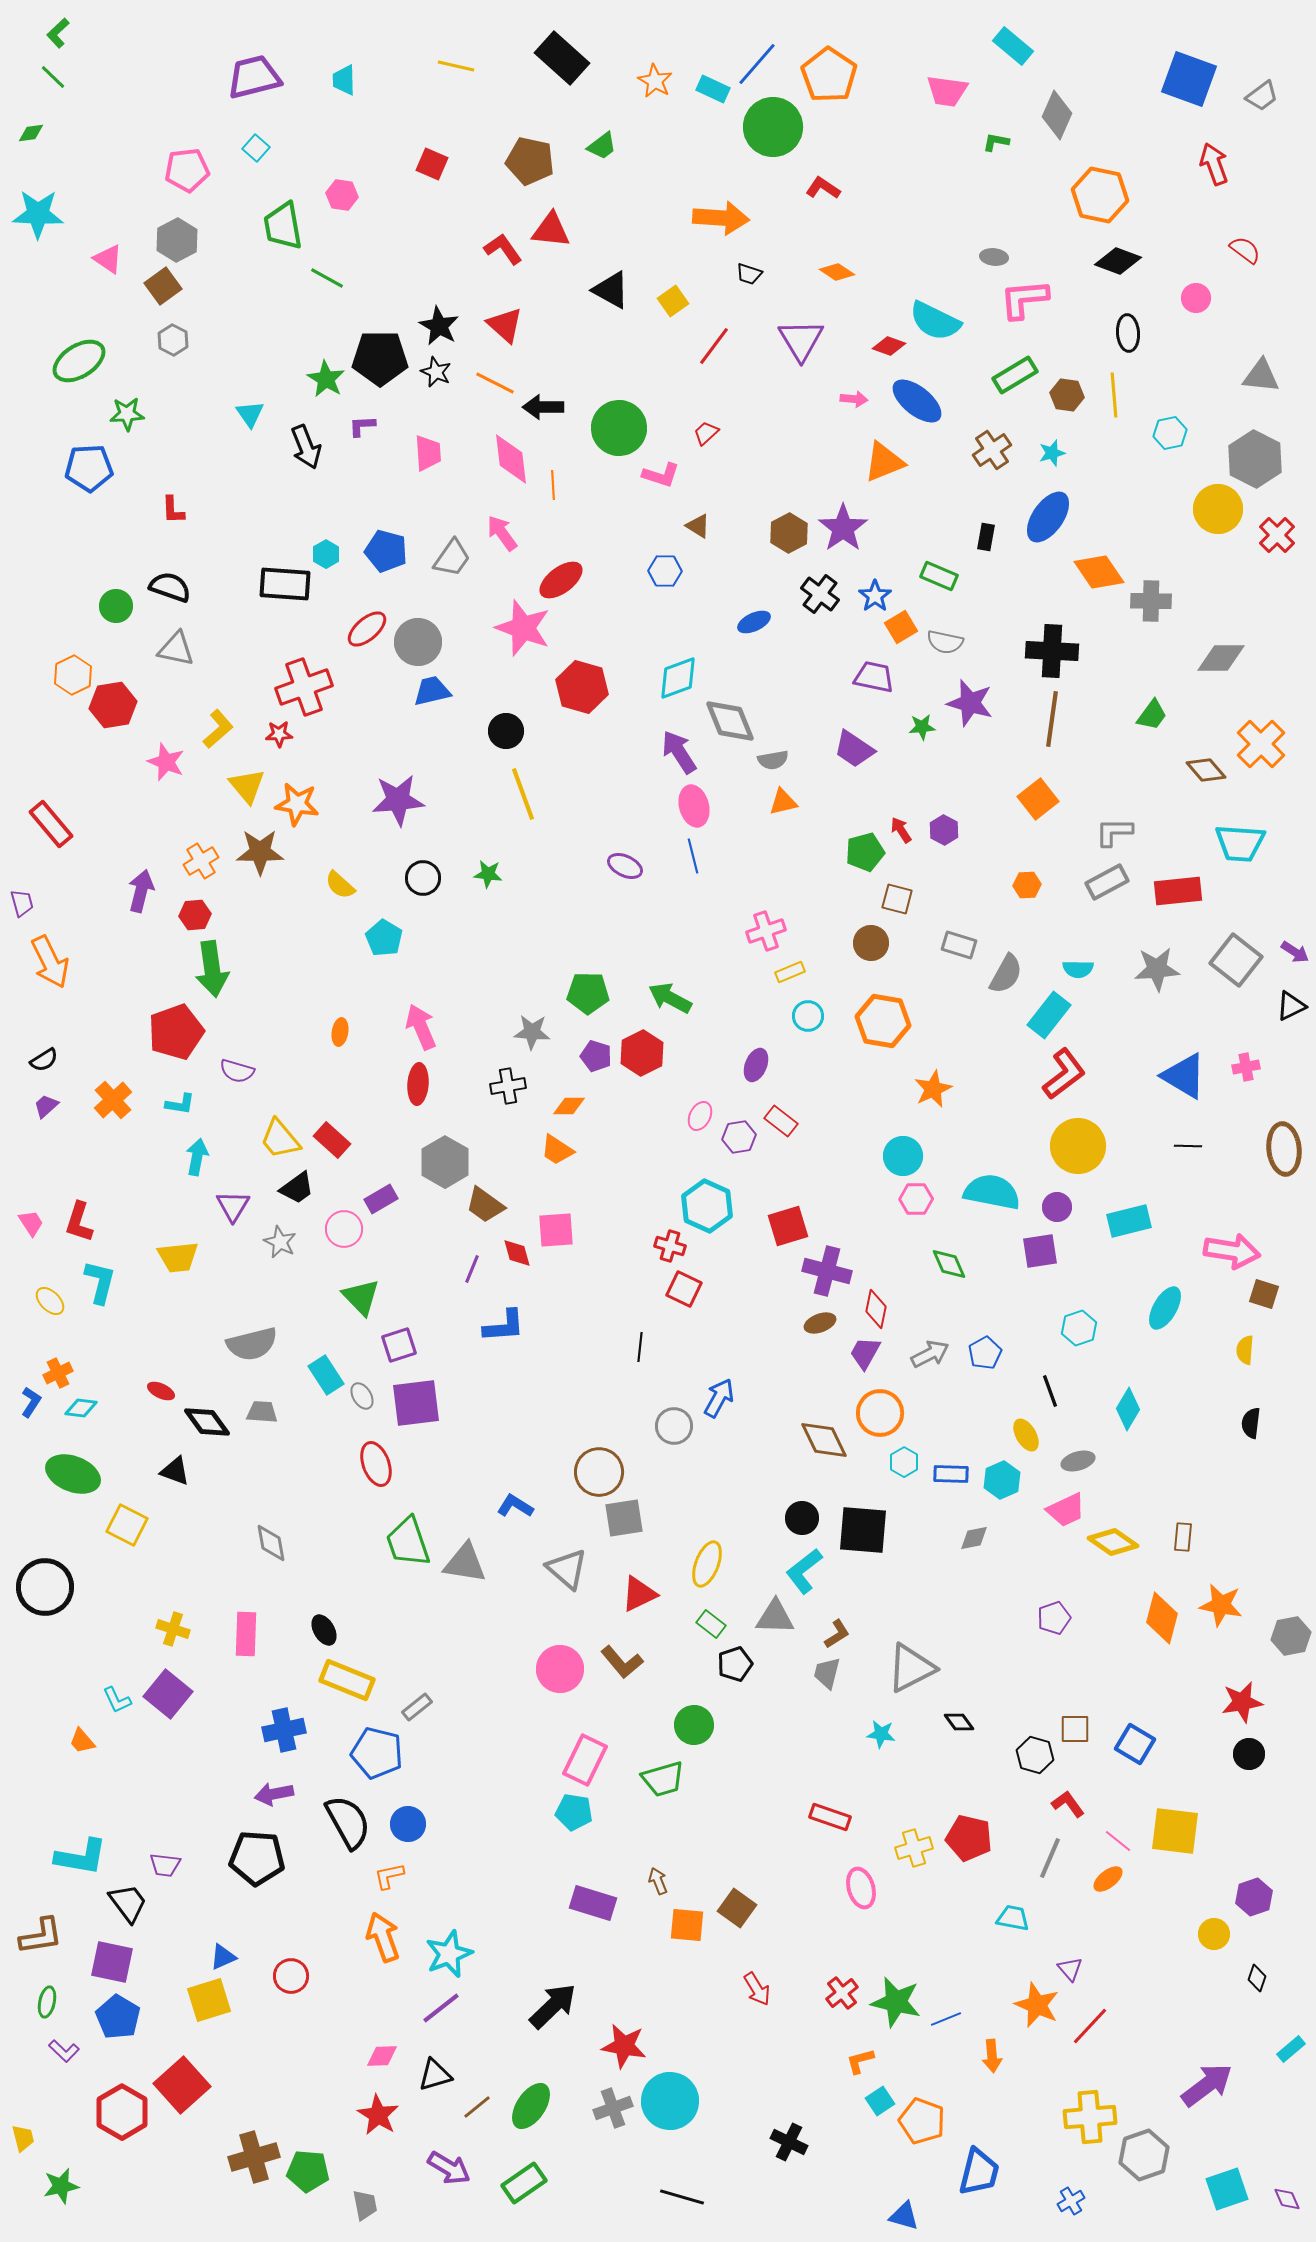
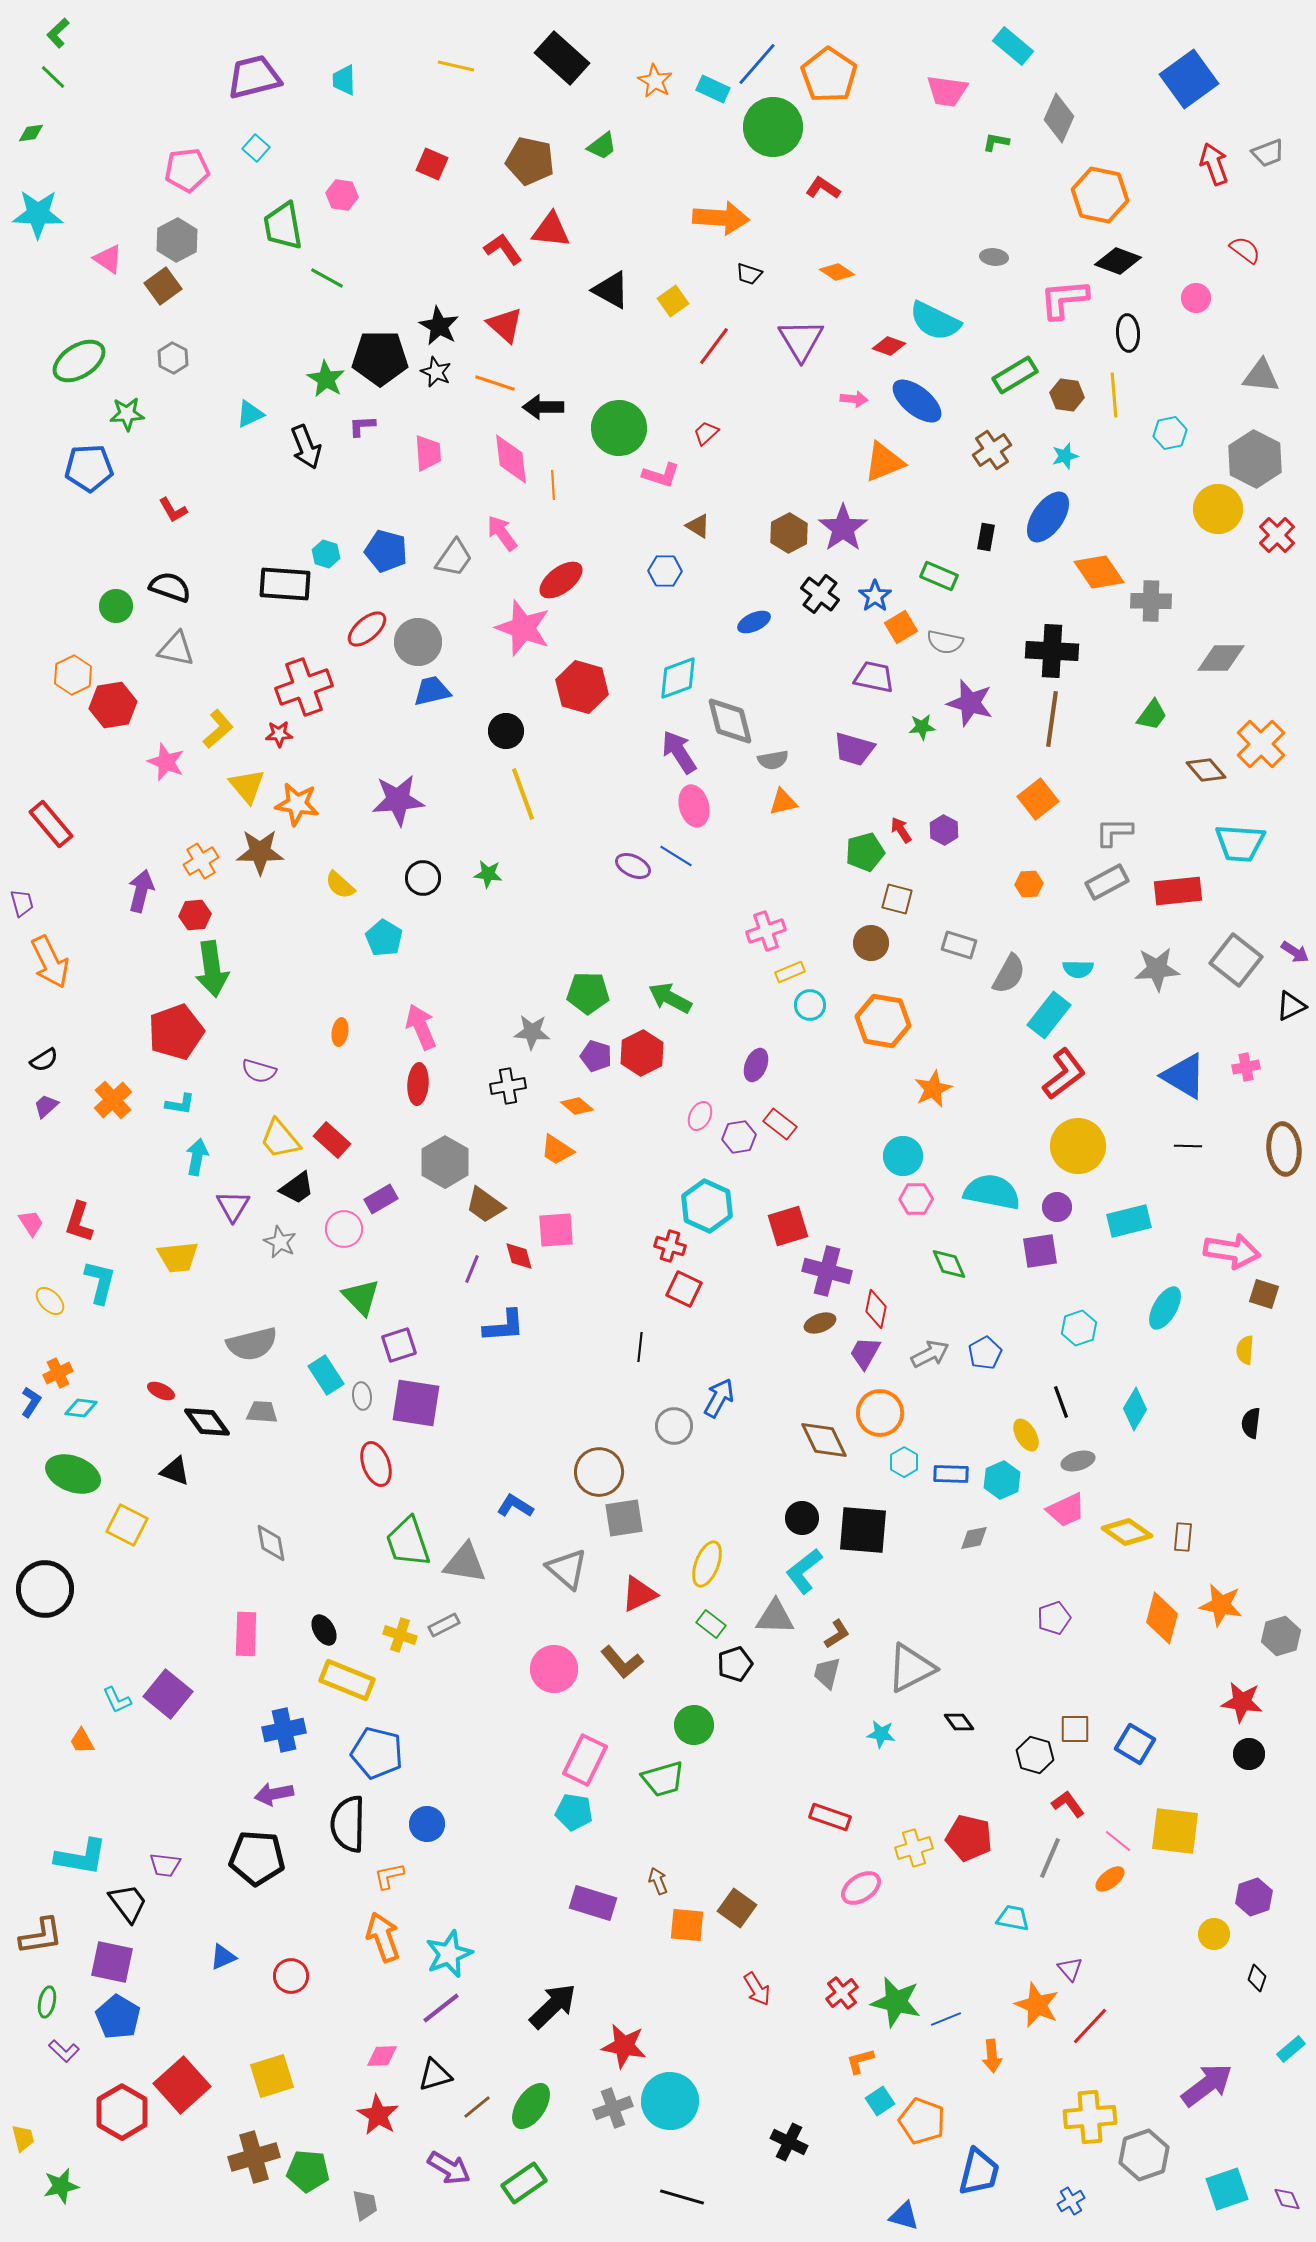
blue square at (1189, 79): rotated 34 degrees clockwise
gray trapezoid at (1262, 96): moved 6 px right, 57 px down; rotated 16 degrees clockwise
gray diamond at (1057, 115): moved 2 px right, 3 px down
pink L-shape at (1024, 299): moved 40 px right
gray hexagon at (173, 340): moved 18 px down
orange line at (495, 383): rotated 9 degrees counterclockwise
cyan triangle at (250, 414): rotated 40 degrees clockwise
cyan star at (1052, 453): moved 13 px right, 3 px down
red L-shape at (173, 510): rotated 28 degrees counterclockwise
cyan hexagon at (326, 554): rotated 12 degrees counterclockwise
gray trapezoid at (452, 558): moved 2 px right
gray diamond at (730, 721): rotated 8 degrees clockwise
purple trapezoid at (854, 749): rotated 18 degrees counterclockwise
blue line at (693, 856): moved 17 px left; rotated 44 degrees counterclockwise
purple ellipse at (625, 866): moved 8 px right
orange hexagon at (1027, 885): moved 2 px right, 1 px up
gray semicircle at (1006, 974): moved 3 px right
cyan circle at (808, 1016): moved 2 px right, 11 px up
purple semicircle at (237, 1071): moved 22 px right
orange diamond at (569, 1106): moved 8 px right; rotated 40 degrees clockwise
red rectangle at (781, 1121): moved 1 px left, 3 px down
red diamond at (517, 1253): moved 2 px right, 3 px down
black line at (1050, 1391): moved 11 px right, 11 px down
gray ellipse at (362, 1396): rotated 24 degrees clockwise
purple square at (416, 1403): rotated 16 degrees clockwise
cyan diamond at (1128, 1409): moved 7 px right
yellow diamond at (1113, 1542): moved 14 px right, 10 px up
black circle at (45, 1587): moved 2 px down
yellow cross at (173, 1629): moved 227 px right, 6 px down
gray hexagon at (1291, 1636): moved 10 px left; rotated 6 degrees counterclockwise
pink circle at (560, 1669): moved 6 px left
red star at (1242, 1702): rotated 18 degrees clockwise
gray rectangle at (417, 1707): moved 27 px right, 82 px up; rotated 12 degrees clockwise
orange trapezoid at (82, 1741): rotated 12 degrees clockwise
black semicircle at (348, 1822): moved 2 px down; rotated 150 degrees counterclockwise
blue circle at (408, 1824): moved 19 px right
orange ellipse at (1108, 1879): moved 2 px right
pink ellipse at (861, 1888): rotated 72 degrees clockwise
yellow square at (209, 2000): moved 63 px right, 76 px down
